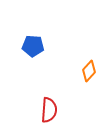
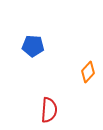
orange diamond: moved 1 px left, 1 px down
